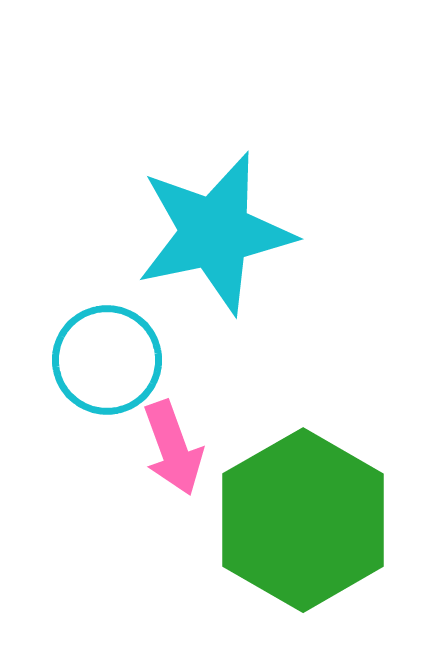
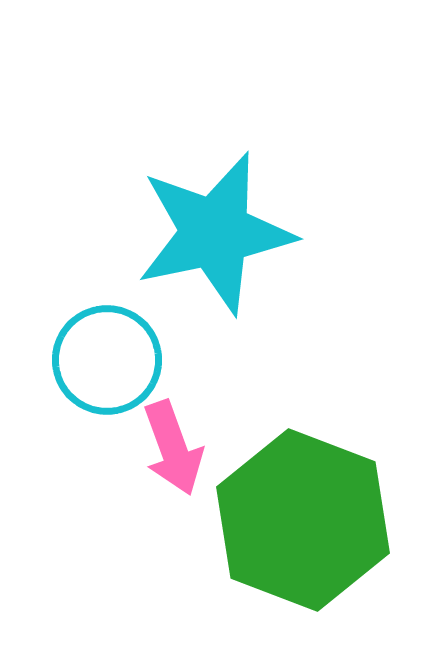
green hexagon: rotated 9 degrees counterclockwise
